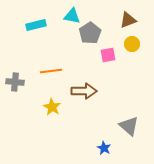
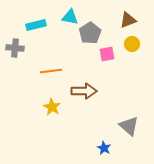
cyan triangle: moved 2 px left, 1 px down
pink square: moved 1 px left, 1 px up
gray cross: moved 34 px up
